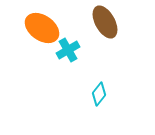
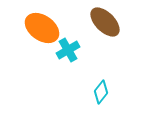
brown ellipse: rotated 16 degrees counterclockwise
cyan diamond: moved 2 px right, 2 px up
